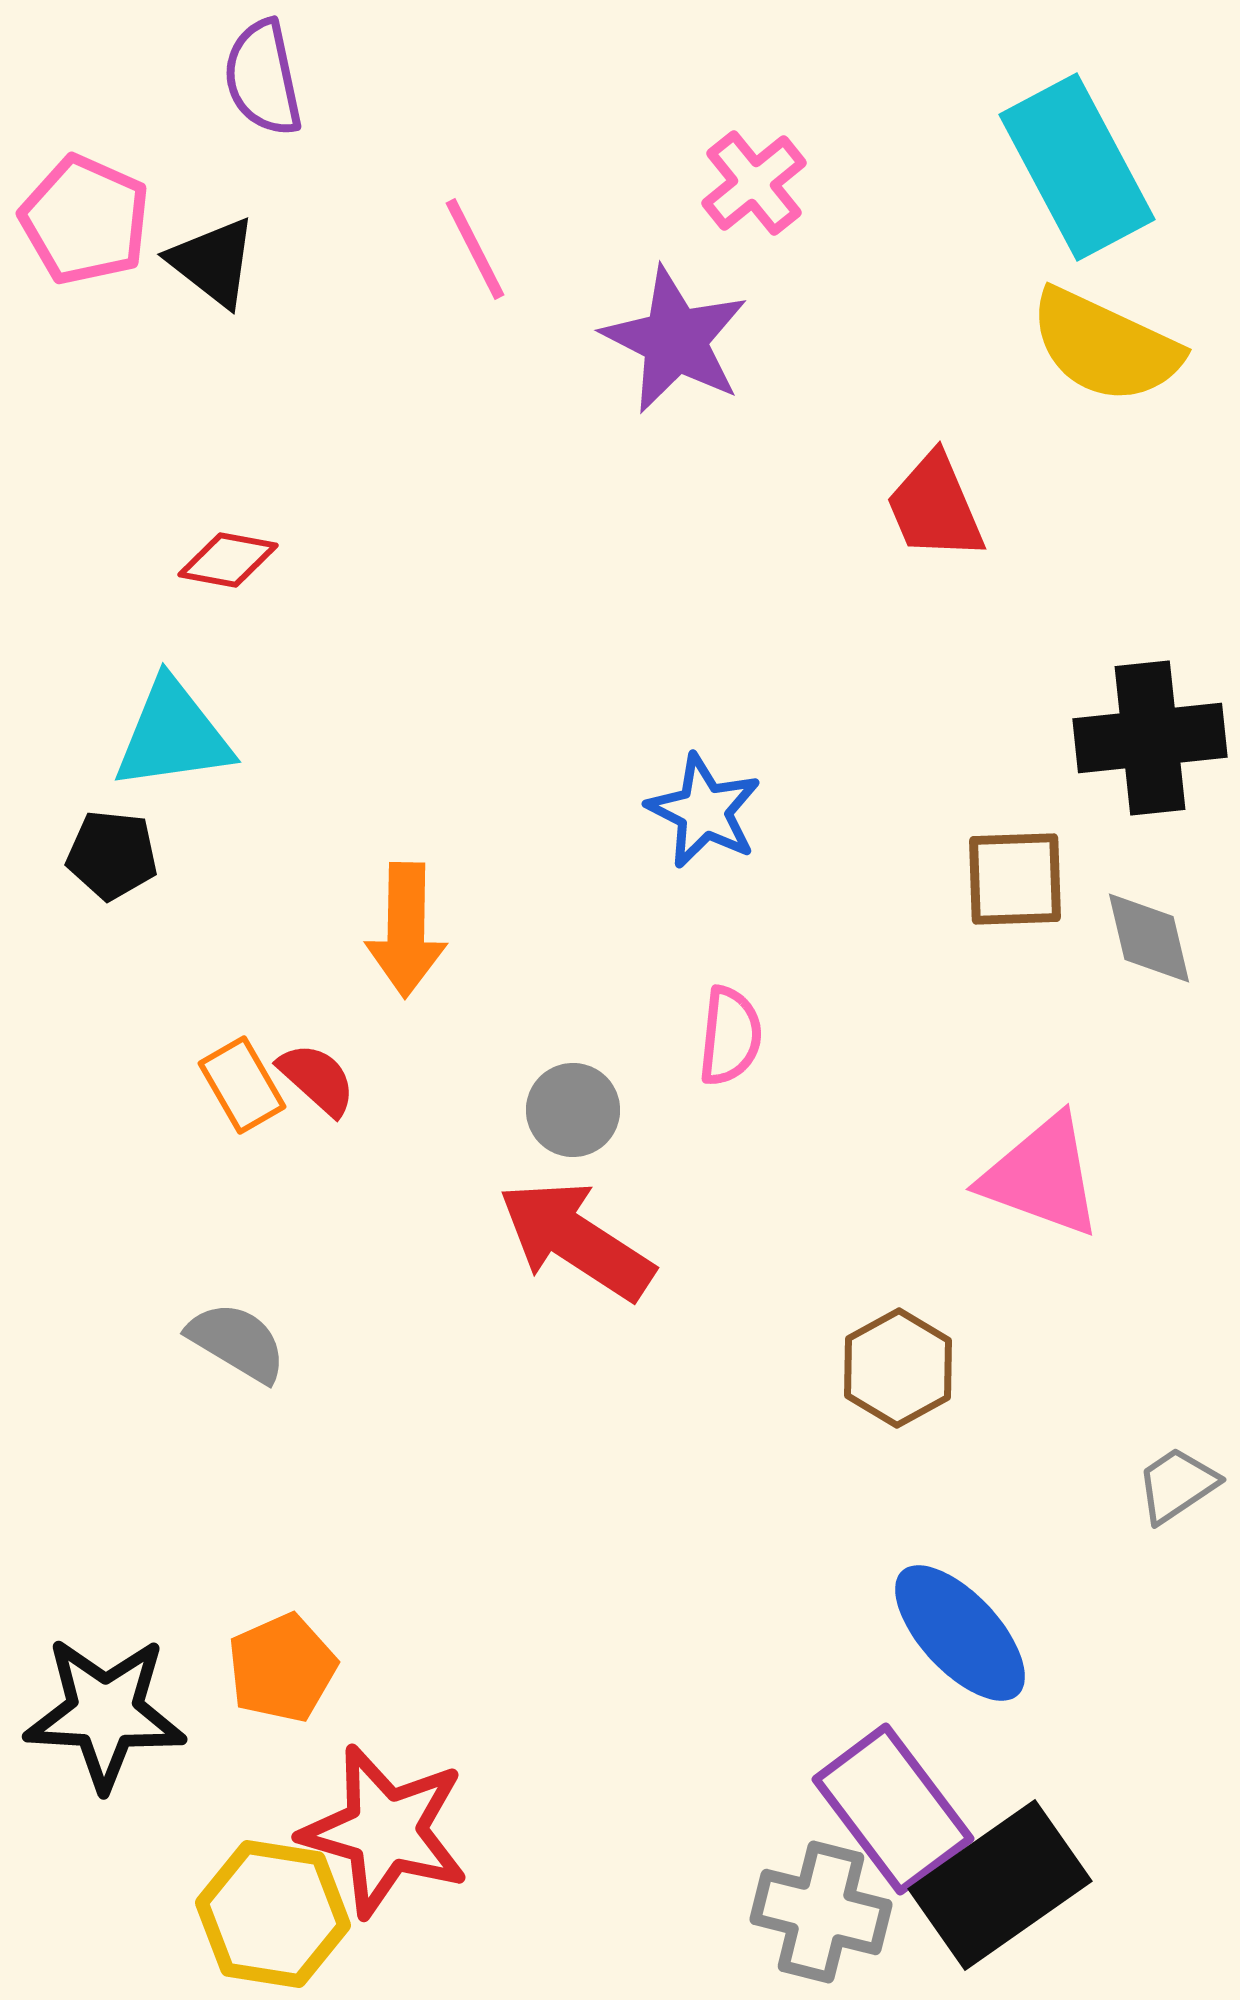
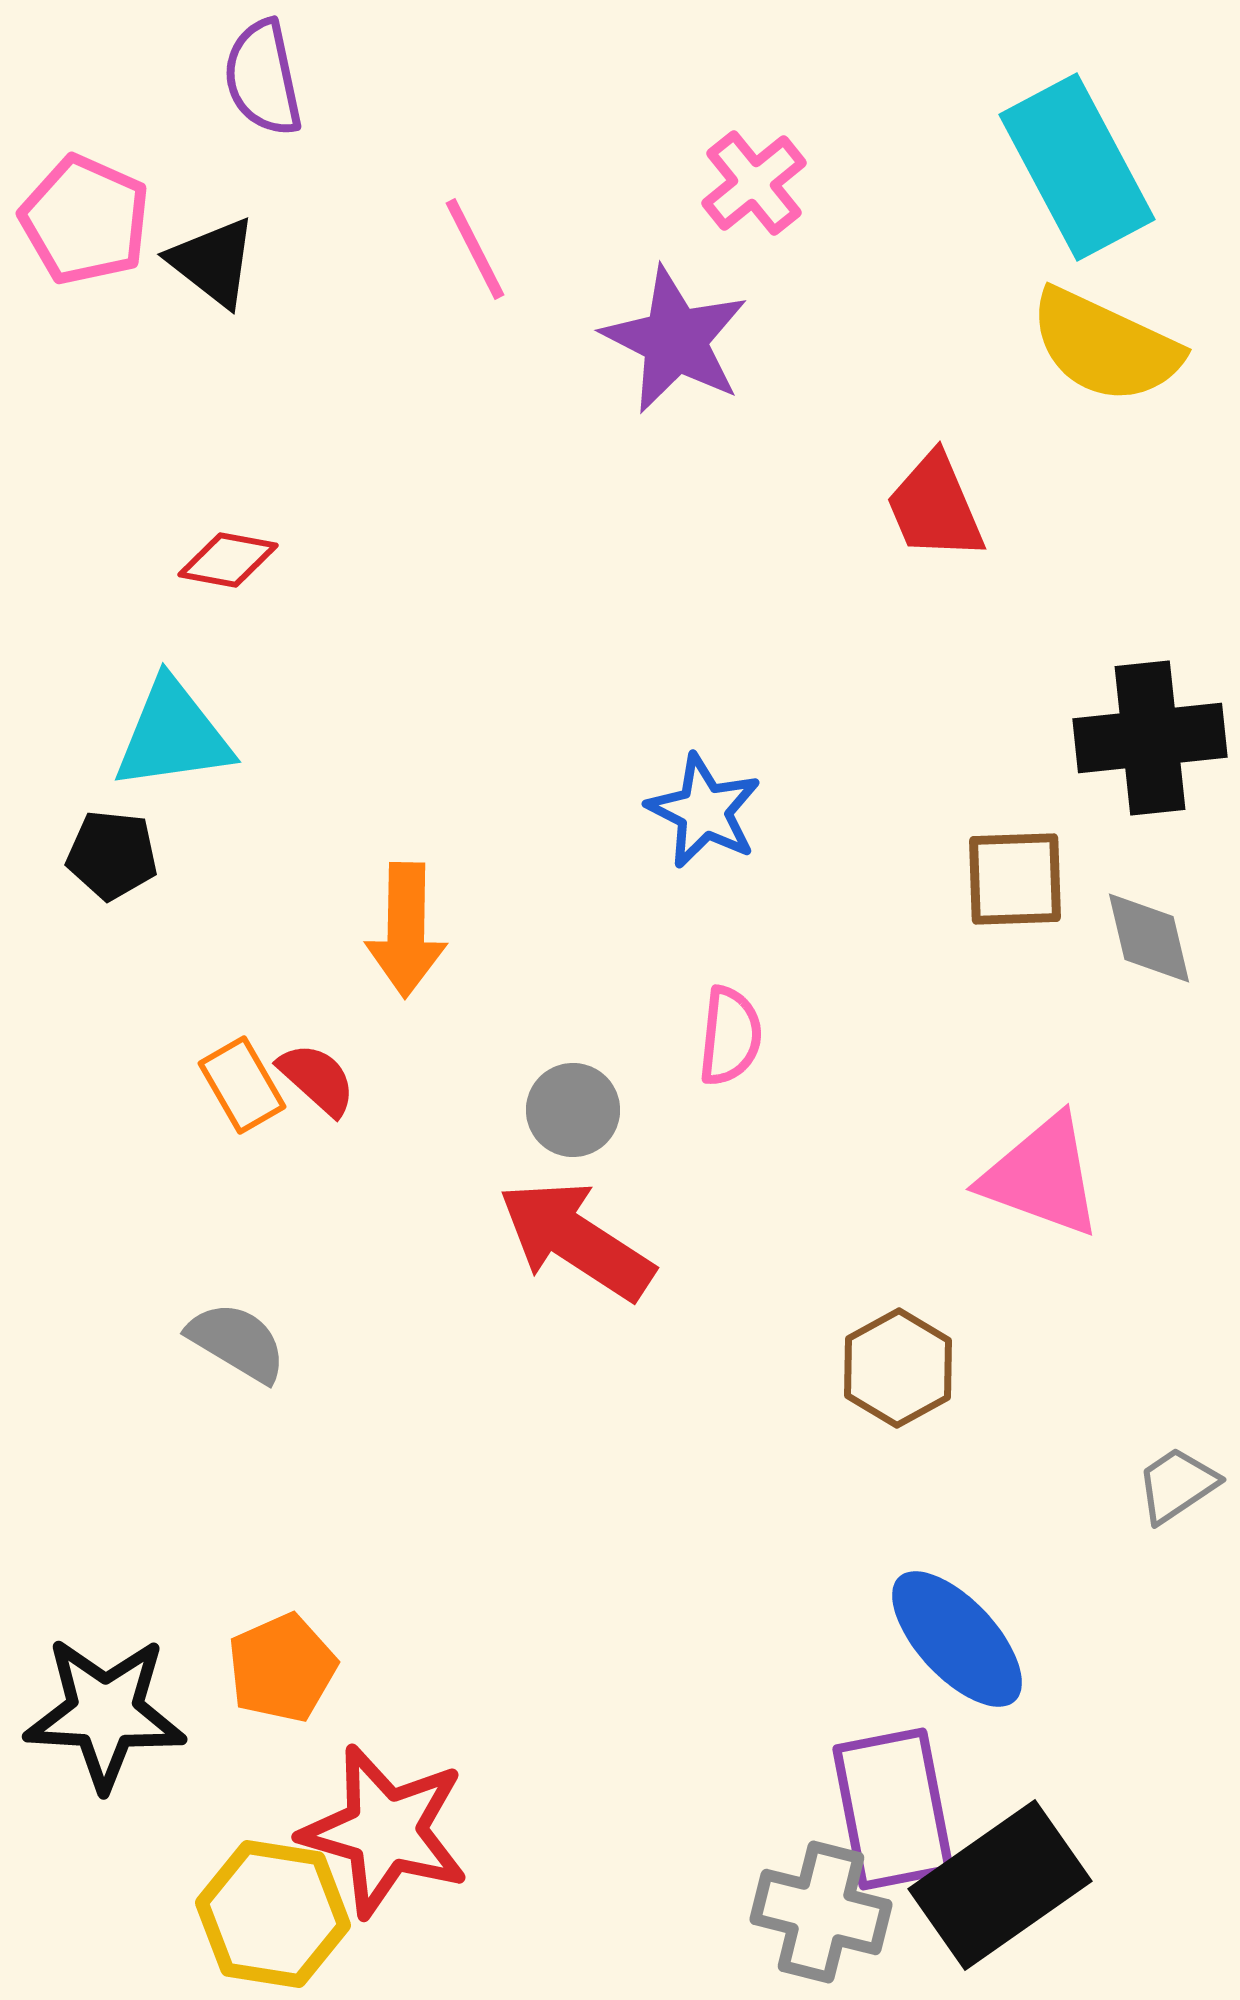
blue ellipse: moved 3 px left, 6 px down
purple rectangle: rotated 26 degrees clockwise
